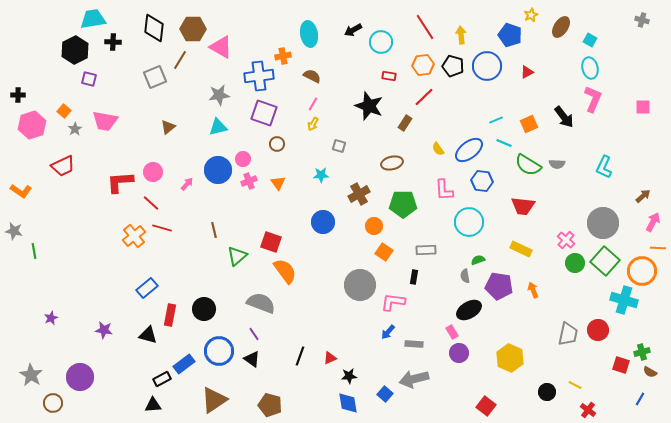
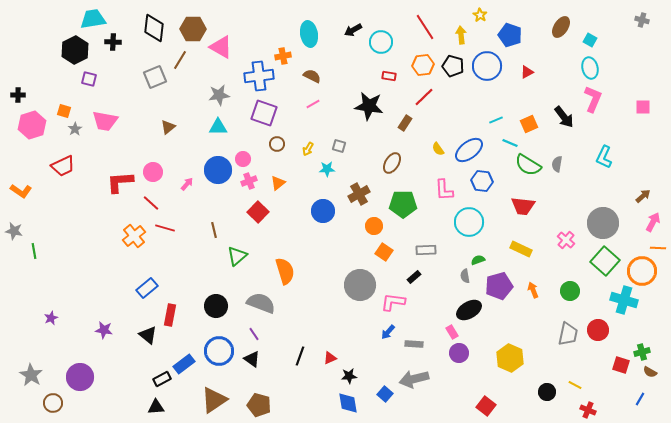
yellow star at (531, 15): moved 51 px left; rotated 16 degrees counterclockwise
pink line at (313, 104): rotated 32 degrees clockwise
black star at (369, 106): rotated 12 degrees counterclockwise
orange square at (64, 111): rotated 24 degrees counterclockwise
yellow arrow at (313, 124): moved 5 px left, 25 px down
cyan triangle at (218, 127): rotated 12 degrees clockwise
cyan line at (504, 143): moved 6 px right
brown ellipse at (392, 163): rotated 45 degrees counterclockwise
gray semicircle at (557, 164): rotated 98 degrees clockwise
cyan L-shape at (604, 167): moved 10 px up
cyan star at (321, 175): moved 6 px right, 6 px up
orange triangle at (278, 183): rotated 28 degrees clockwise
blue circle at (323, 222): moved 11 px up
red line at (162, 228): moved 3 px right
red square at (271, 242): moved 13 px left, 30 px up; rotated 25 degrees clockwise
green circle at (575, 263): moved 5 px left, 28 px down
orange semicircle at (285, 271): rotated 20 degrees clockwise
black rectangle at (414, 277): rotated 40 degrees clockwise
purple pentagon at (499, 286): rotated 24 degrees counterclockwise
black circle at (204, 309): moved 12 px right, 3 px up
black triangle at (148, 335): rotated 24 degrees clockwise
black triangle at (153, 405): moved 3 px right, 2 px down
brown pentagon at (270, 405): moved 11 px left
red cross at (588, 410): rotated 14 degrees counterclockwise
